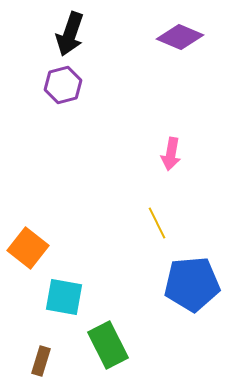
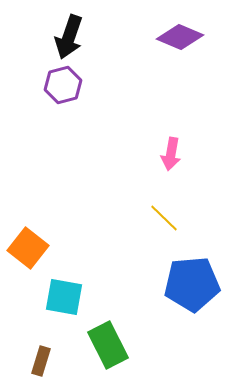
black arrow: moved 1 px left, 3 px down
yellow line: moved 7 px right, 5 px up; rotated 20 degrees counterclockwise
